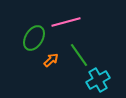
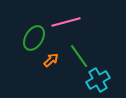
green line: moved 1 px down
